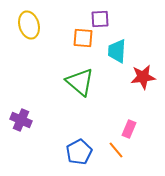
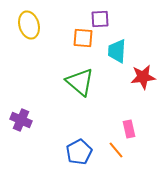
pink rectangle: rotated 36 degrees counterclockwise
